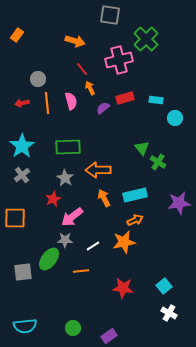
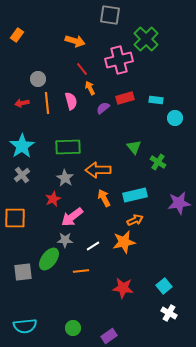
green triangle at (142, 148): moved 8 px left, 1 px up
